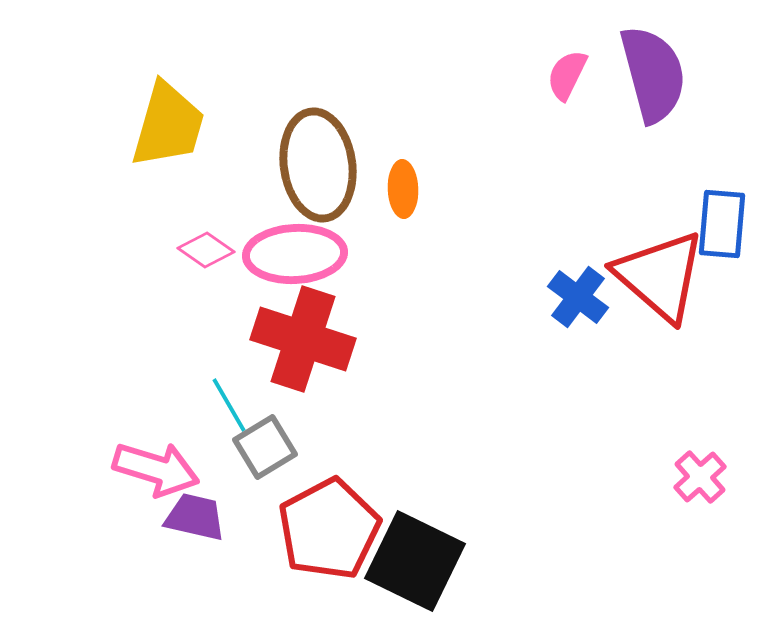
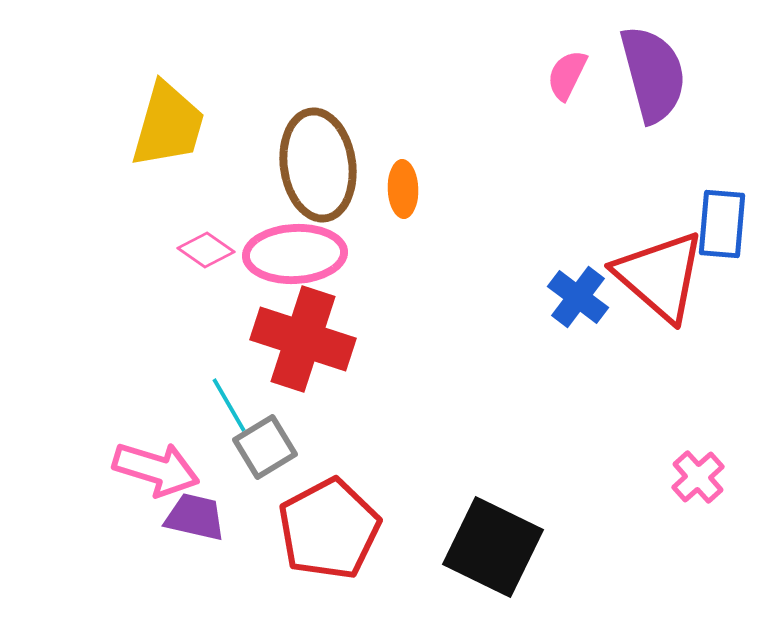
pink cross: moved 2 px left
black square: moved 78 px right, 14 px up
